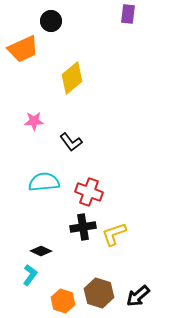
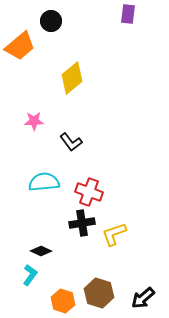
orange trapezoid: moved 3 px left, 3 px up; rotated 16 degrees counterclockwise
black cross: moved 1 px left, 4 px up
black arrow: moved 5 px right, 2 px down
